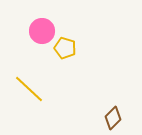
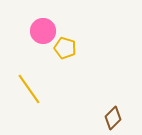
pink circle: moved 1 px right
yellow line: rotated 12 degrees clockwise
